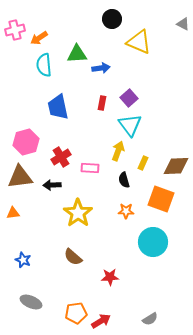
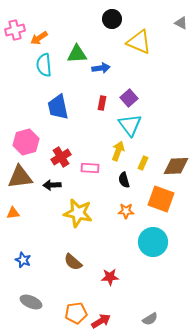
gray triangle: moved 2 px left, 1 px up
yellow star: rotated 24 degrees counterclockwise
brown semicircle: moved 5 px down
